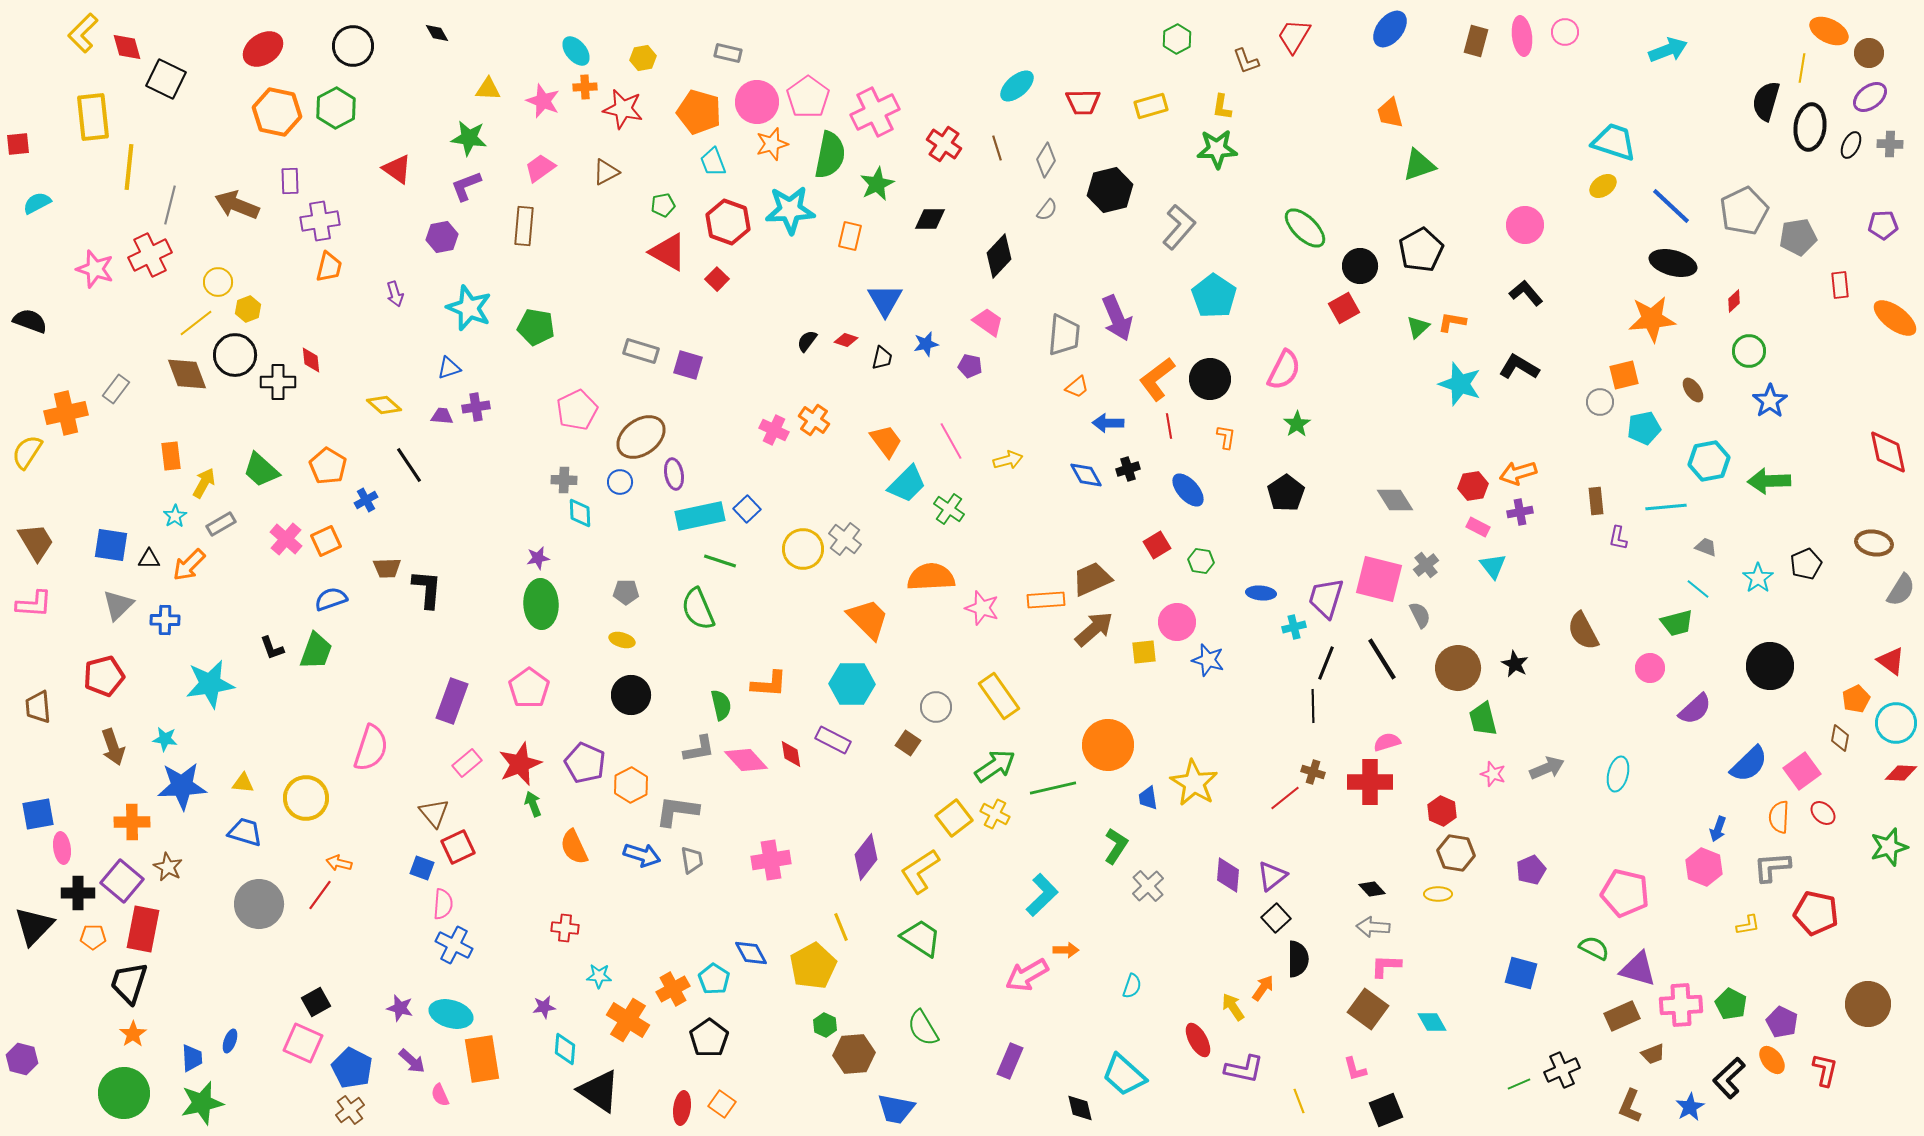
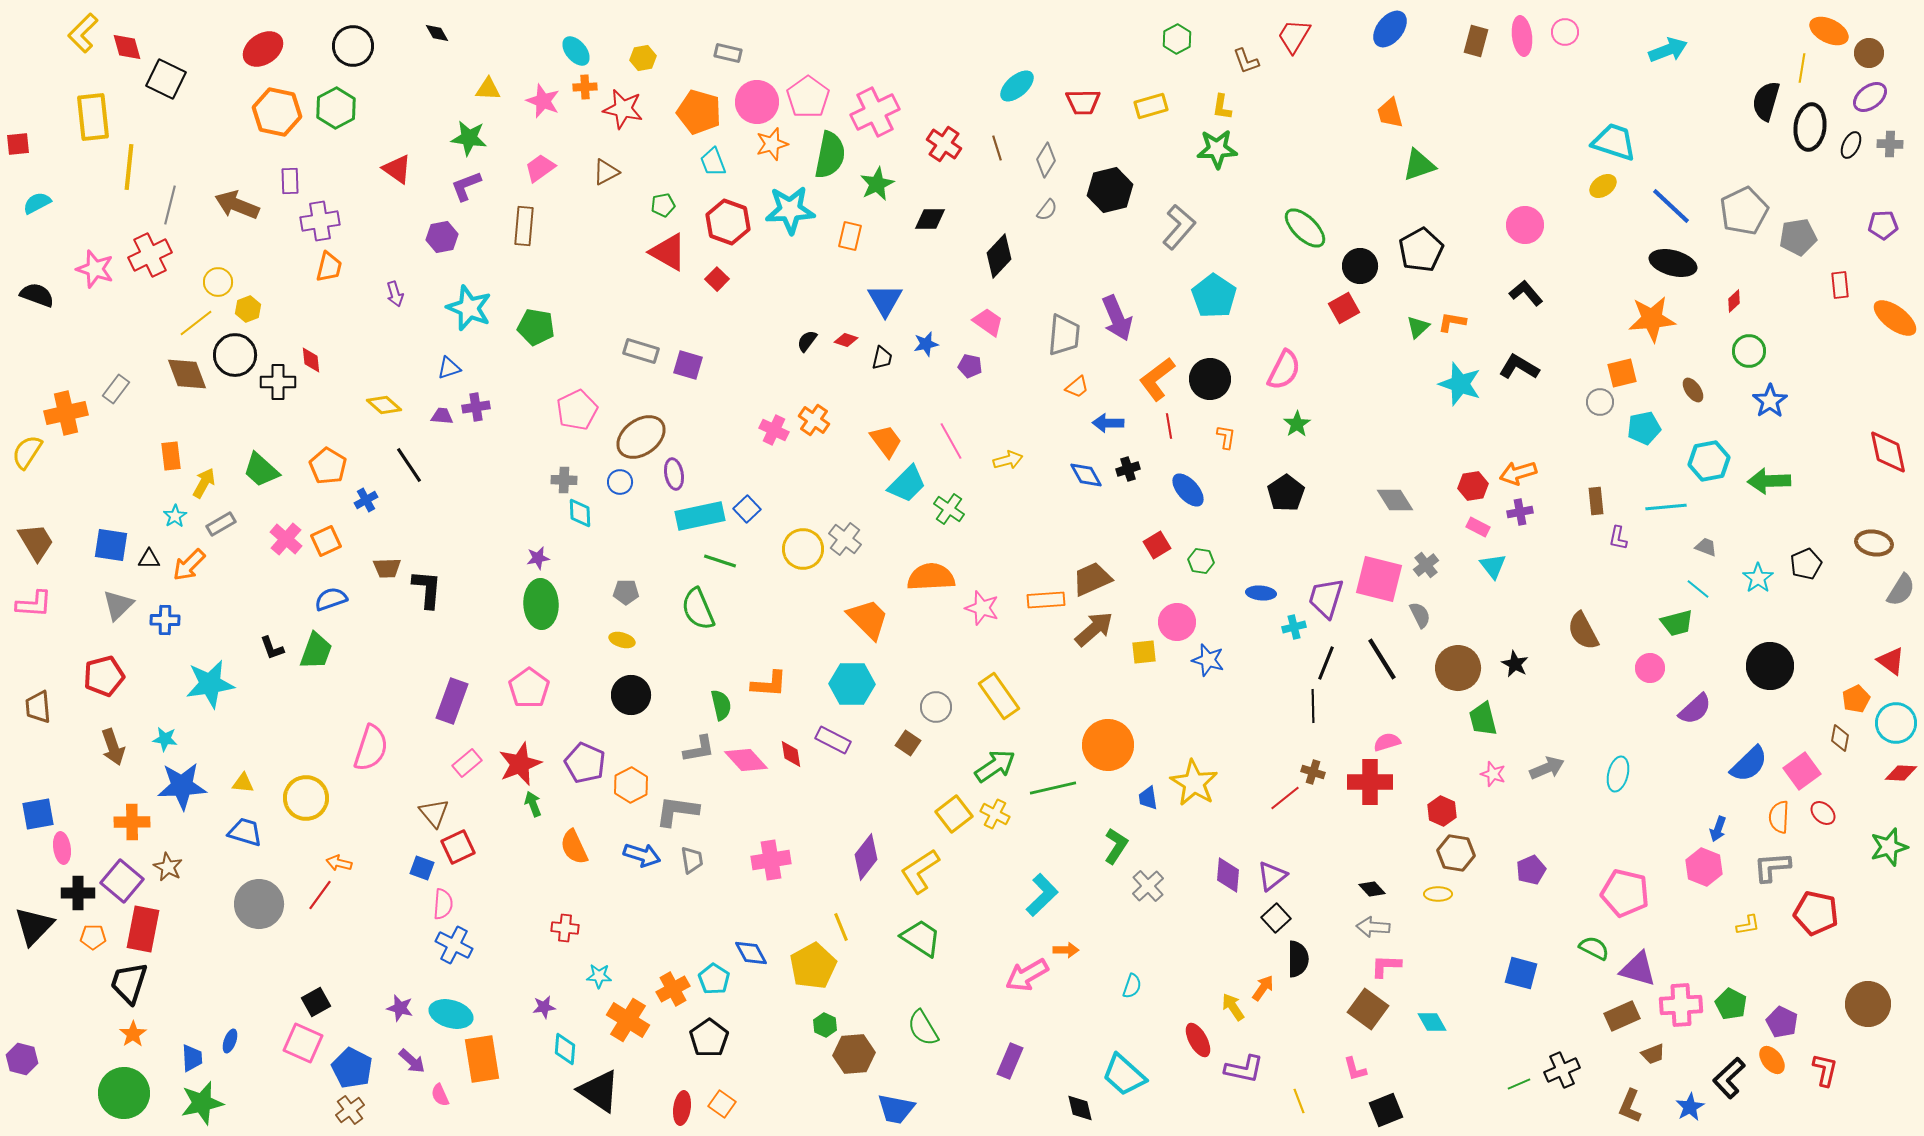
black semicircle at (30, 321): moved 7 px right, 26 px up
orange square at (1624, 375): moved 2 px left, 2 px up
yellow square at (954, 818): moved 4 px up
